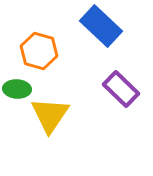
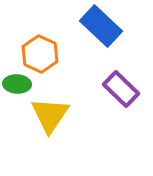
orange hexagon: moved 1 px right, 3 px down; rotated 9 degrees clockwise
green ellipse: moved 5 px up
